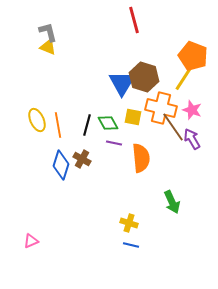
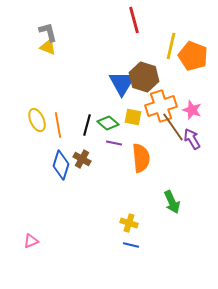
yellow line: moved 13 px left, 32 px up; rotated 20 degrees counterclockwise
orange cross: moved 2 px up; rotated 32 degrees counterclockwise
green diamond: rotated 20 degrees counterclockwise
